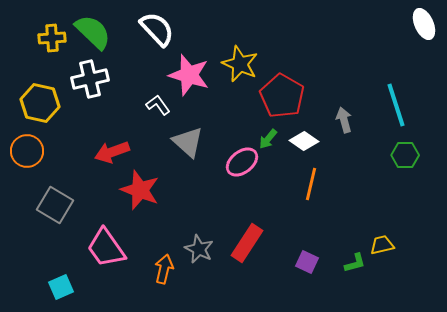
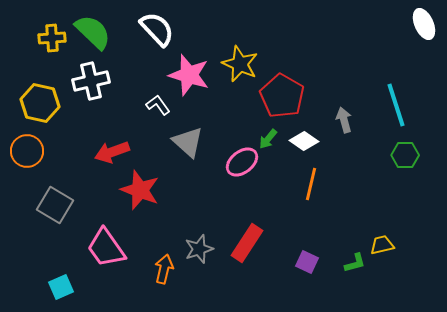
white cross: moved 1 px right, 2 px down
gray star: rotated 28 degrees clockwise
